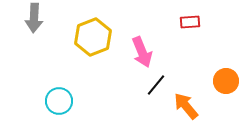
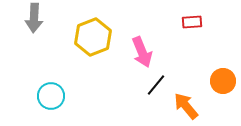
red rectangle: moved 2 px right
orange circle: moved 3 px left
cyan circle: moved 8 px left, 5 px up
